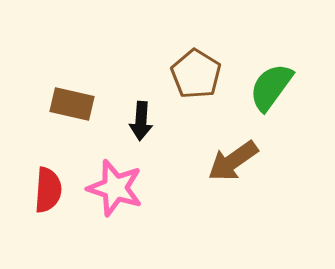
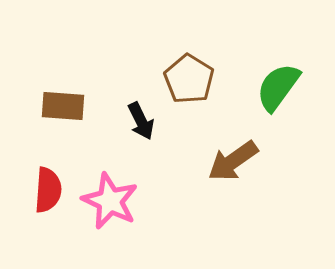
brown pentagon: moved 7 px left, 5 px down
green semicircle: moved 7 px right
brown rectangle: moved 9 px left, 2 px down; rotated 9 degrees counterclockwise
black arrow: rotated 30 degrees counterclockwise
pink star: moved 5 px left, 13 px down; rotated 8 degrees clockwise
